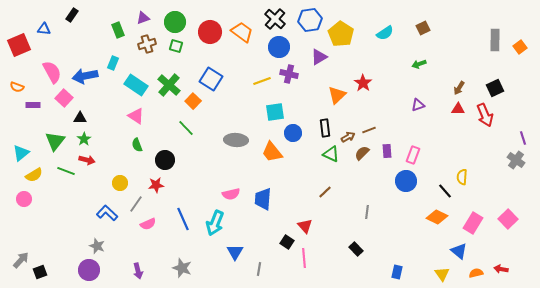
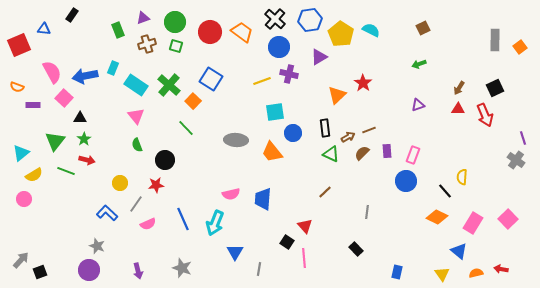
cyan semicircle at (385, 33): moved 14 px left, 3 px up; rotated 120 degrees counterclockwise
cyan rectangle at (113, 63): moved 5 px down
pink triangle at (136, 116): rotated 18 degrees clockwise
